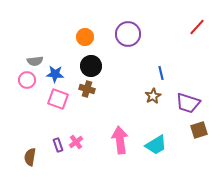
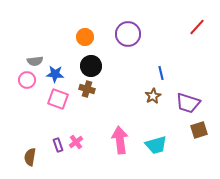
cyan trapezoid: rotated 15 degrees clockwise
